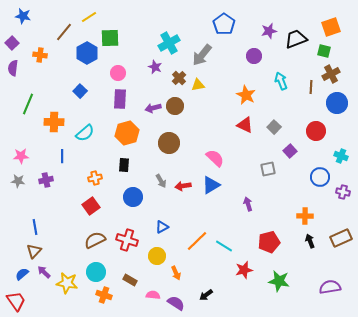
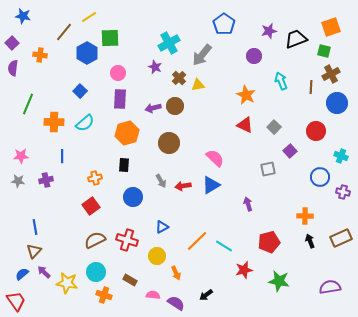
cyan semicircle at (85, 133): moved 10 px up
